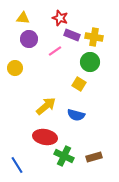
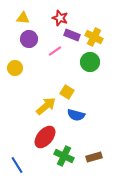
yellow cross: rotated 18 degrees clockwise
yellow square: moved 12 px left, 8 px down
red ellipse: rotated 60 degrees counterclockwise
